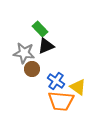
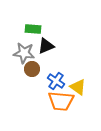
green rectangle: moved 7 px left; rotated 42 degrees counterclockwise
